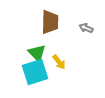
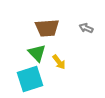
brown trapezoid: moved 3 px left, 6 px down; rotated 85 degrees clockwise
cyan square: moved 5 px left, 7 px down
